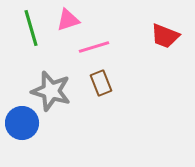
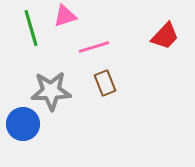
pink triangle: moved 3 px left, 4 px up
red trapezoid: rotated 68 degrees counterclockwise
brown rectangle: moved 4 px right
gray star: rotated 18 degrees counterclockwise
blue circle: moved 1 px right, 1 px down
